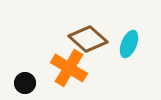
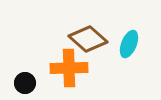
orange cross: rotated 33 degrees counterclockwise
